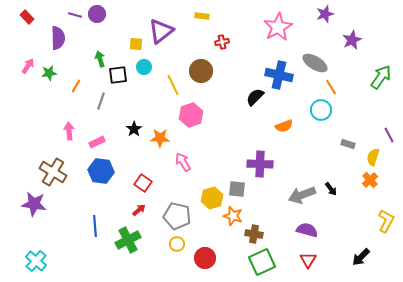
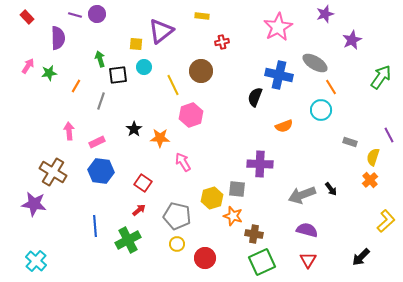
black semicircle at (255, 97): rotated 24 degrees counterclockwise
gray rectangle at (348, 144): moved 2 px right, 2 px up
yellow L-shape at (386, 221): rotated 20 degrees clockwise
